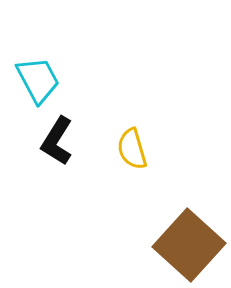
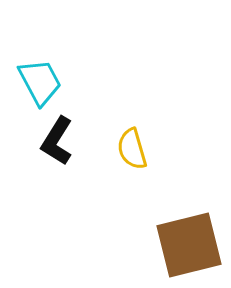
cyan trapezoid: moved 2 px right, 2 px down
brown square: rotated 34 degrees clockwise
